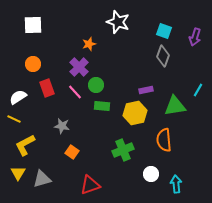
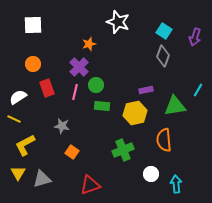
cyan square: rotated 14 degrees clockwise
pink line: rotated 56 degrees clockwise
